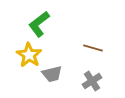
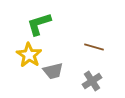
green L-shape: rotated 20 degrees clockwise
brown line: moved 1 px right, 1 px up
gray trapezoid: moved 1 px right, 3 px up
